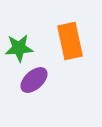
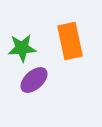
green star: moved 3 px right
